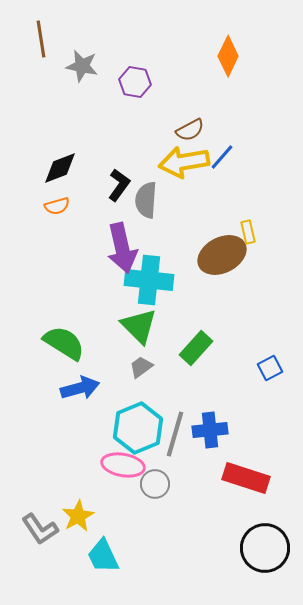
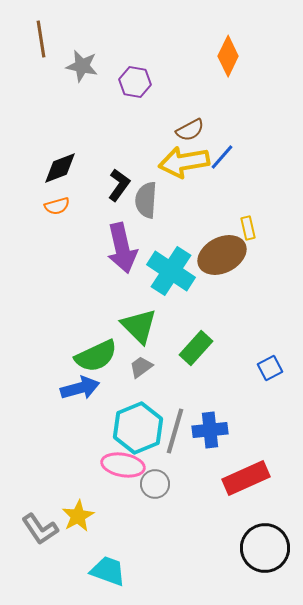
yellow rectangle: moved 4 px up
cyan cross: moved 22 px right, 9 px up; rotated 27 degrees clockwise
green semicircle: moved 32 px right, 13 px down; rotated 123 degrees clockwise
gray line: moved 3 px up
red rectangle: rotated 42 degrees counterclockwise
cyan trapezoid: moved 5 px right, 15 px down; rotated 135 degrees clockwise
